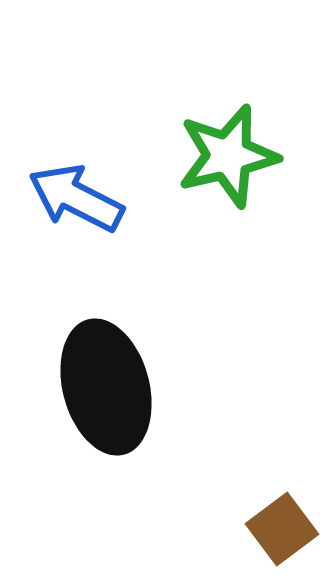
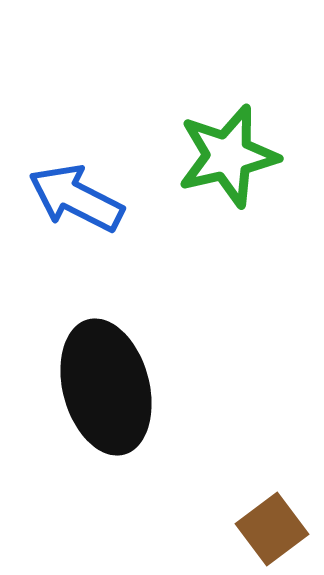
brown square: moved 10 px left
